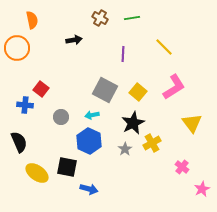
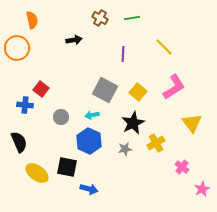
yellow cross: moved 4 px right
gray star: rotated 24 degrees clockwise
